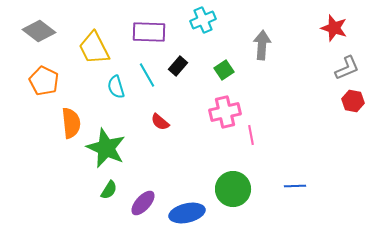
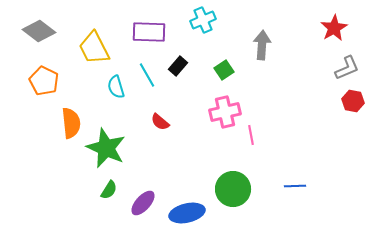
red star: rotated 24 degrees clockwise
